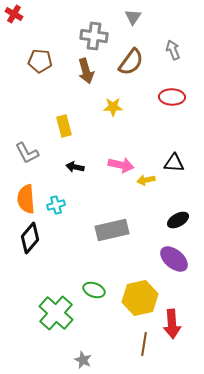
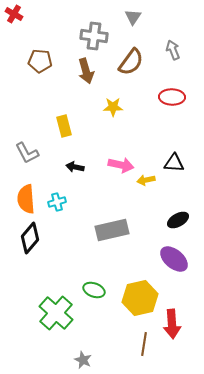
cyan cross: moved 1 px right, 3 px up
